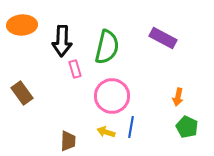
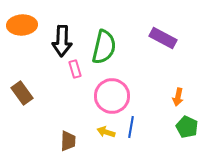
green semicircle: moved 3 px left
